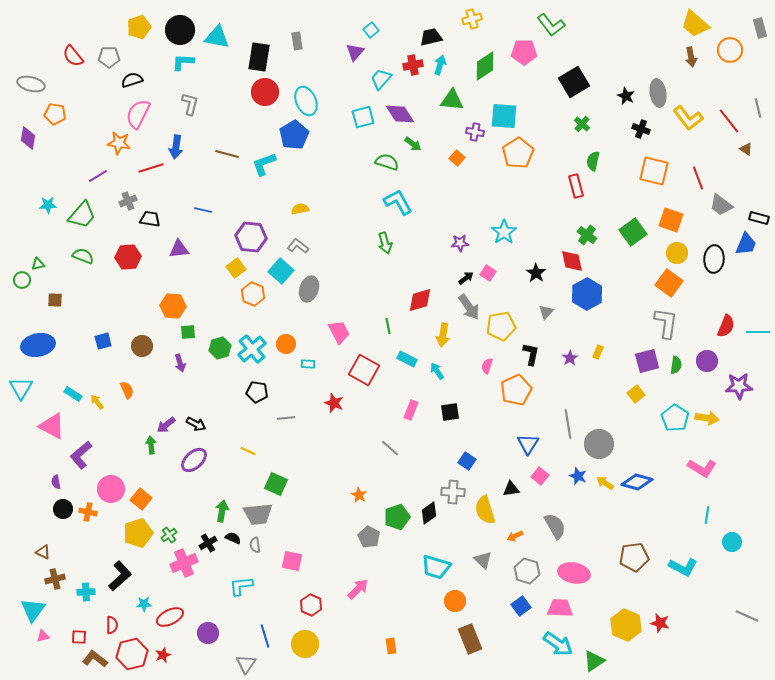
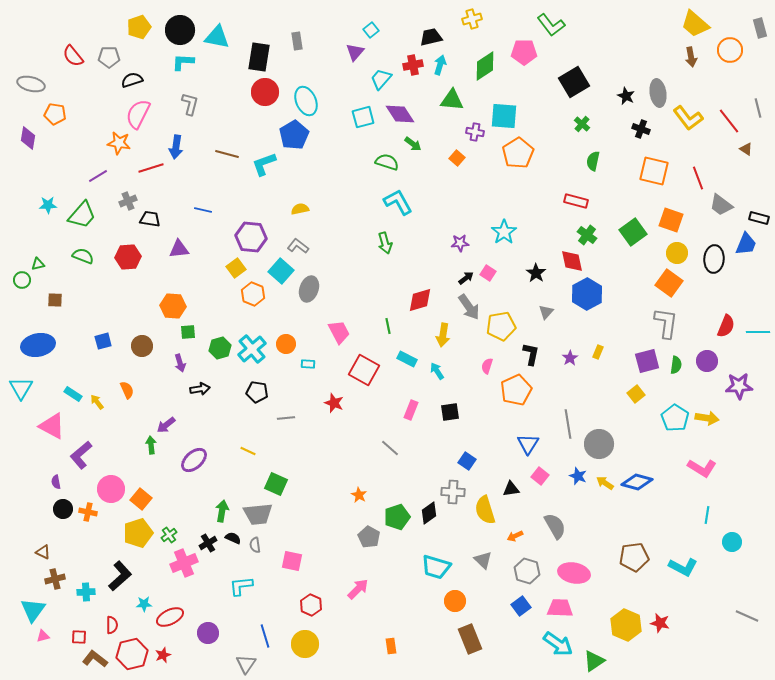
red rectangle at (576, 186): moved 15 px down; rotated 60 degrees counterclockwise
black arrow at (196, 424): moved 4 px right, 35 px up; rotated 36 degrees counterclockwise
